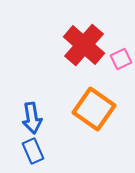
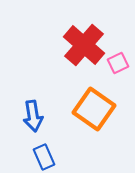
pink square: moved 3 px left, 4 px down
blue arrow: moved 1 px right, 2 px up
blue rectangle: moved 11 px right, 6 px down
